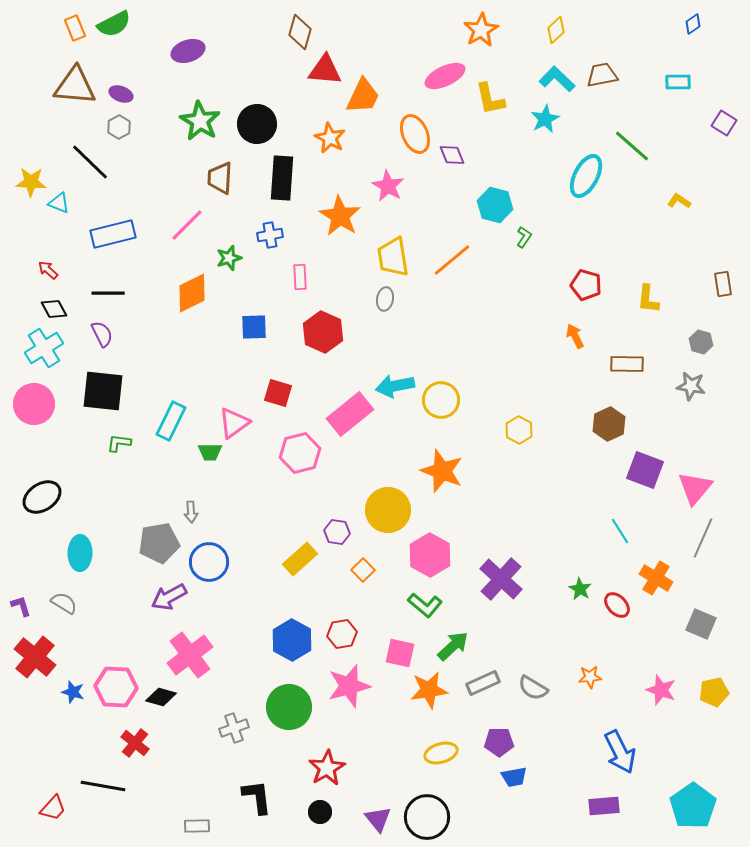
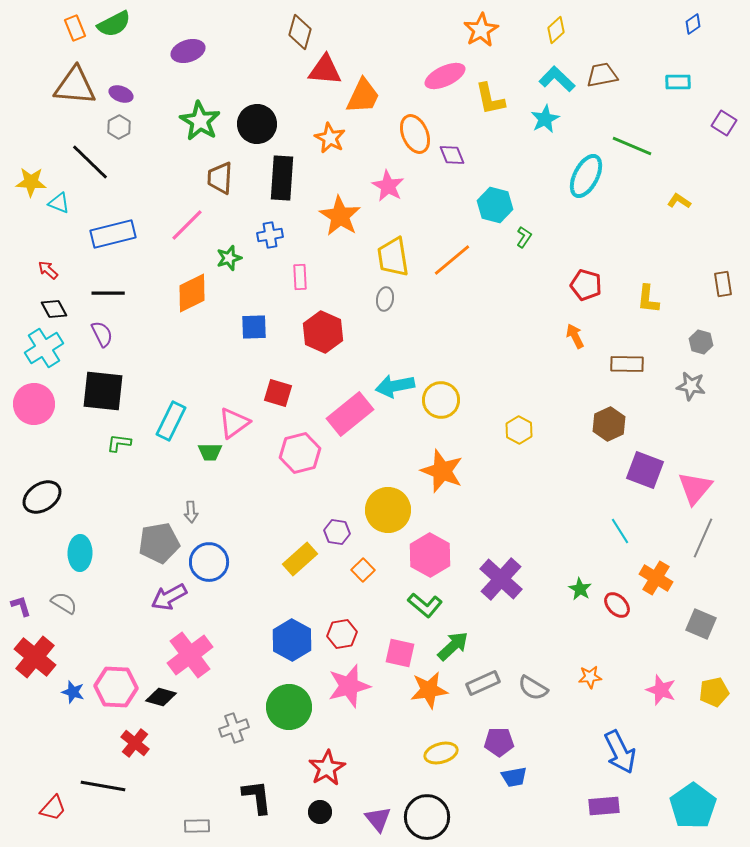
green line at (632, 146): rotated 18 degrees counterclockwise
